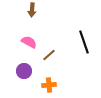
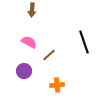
orange cross: moved 8 px right
